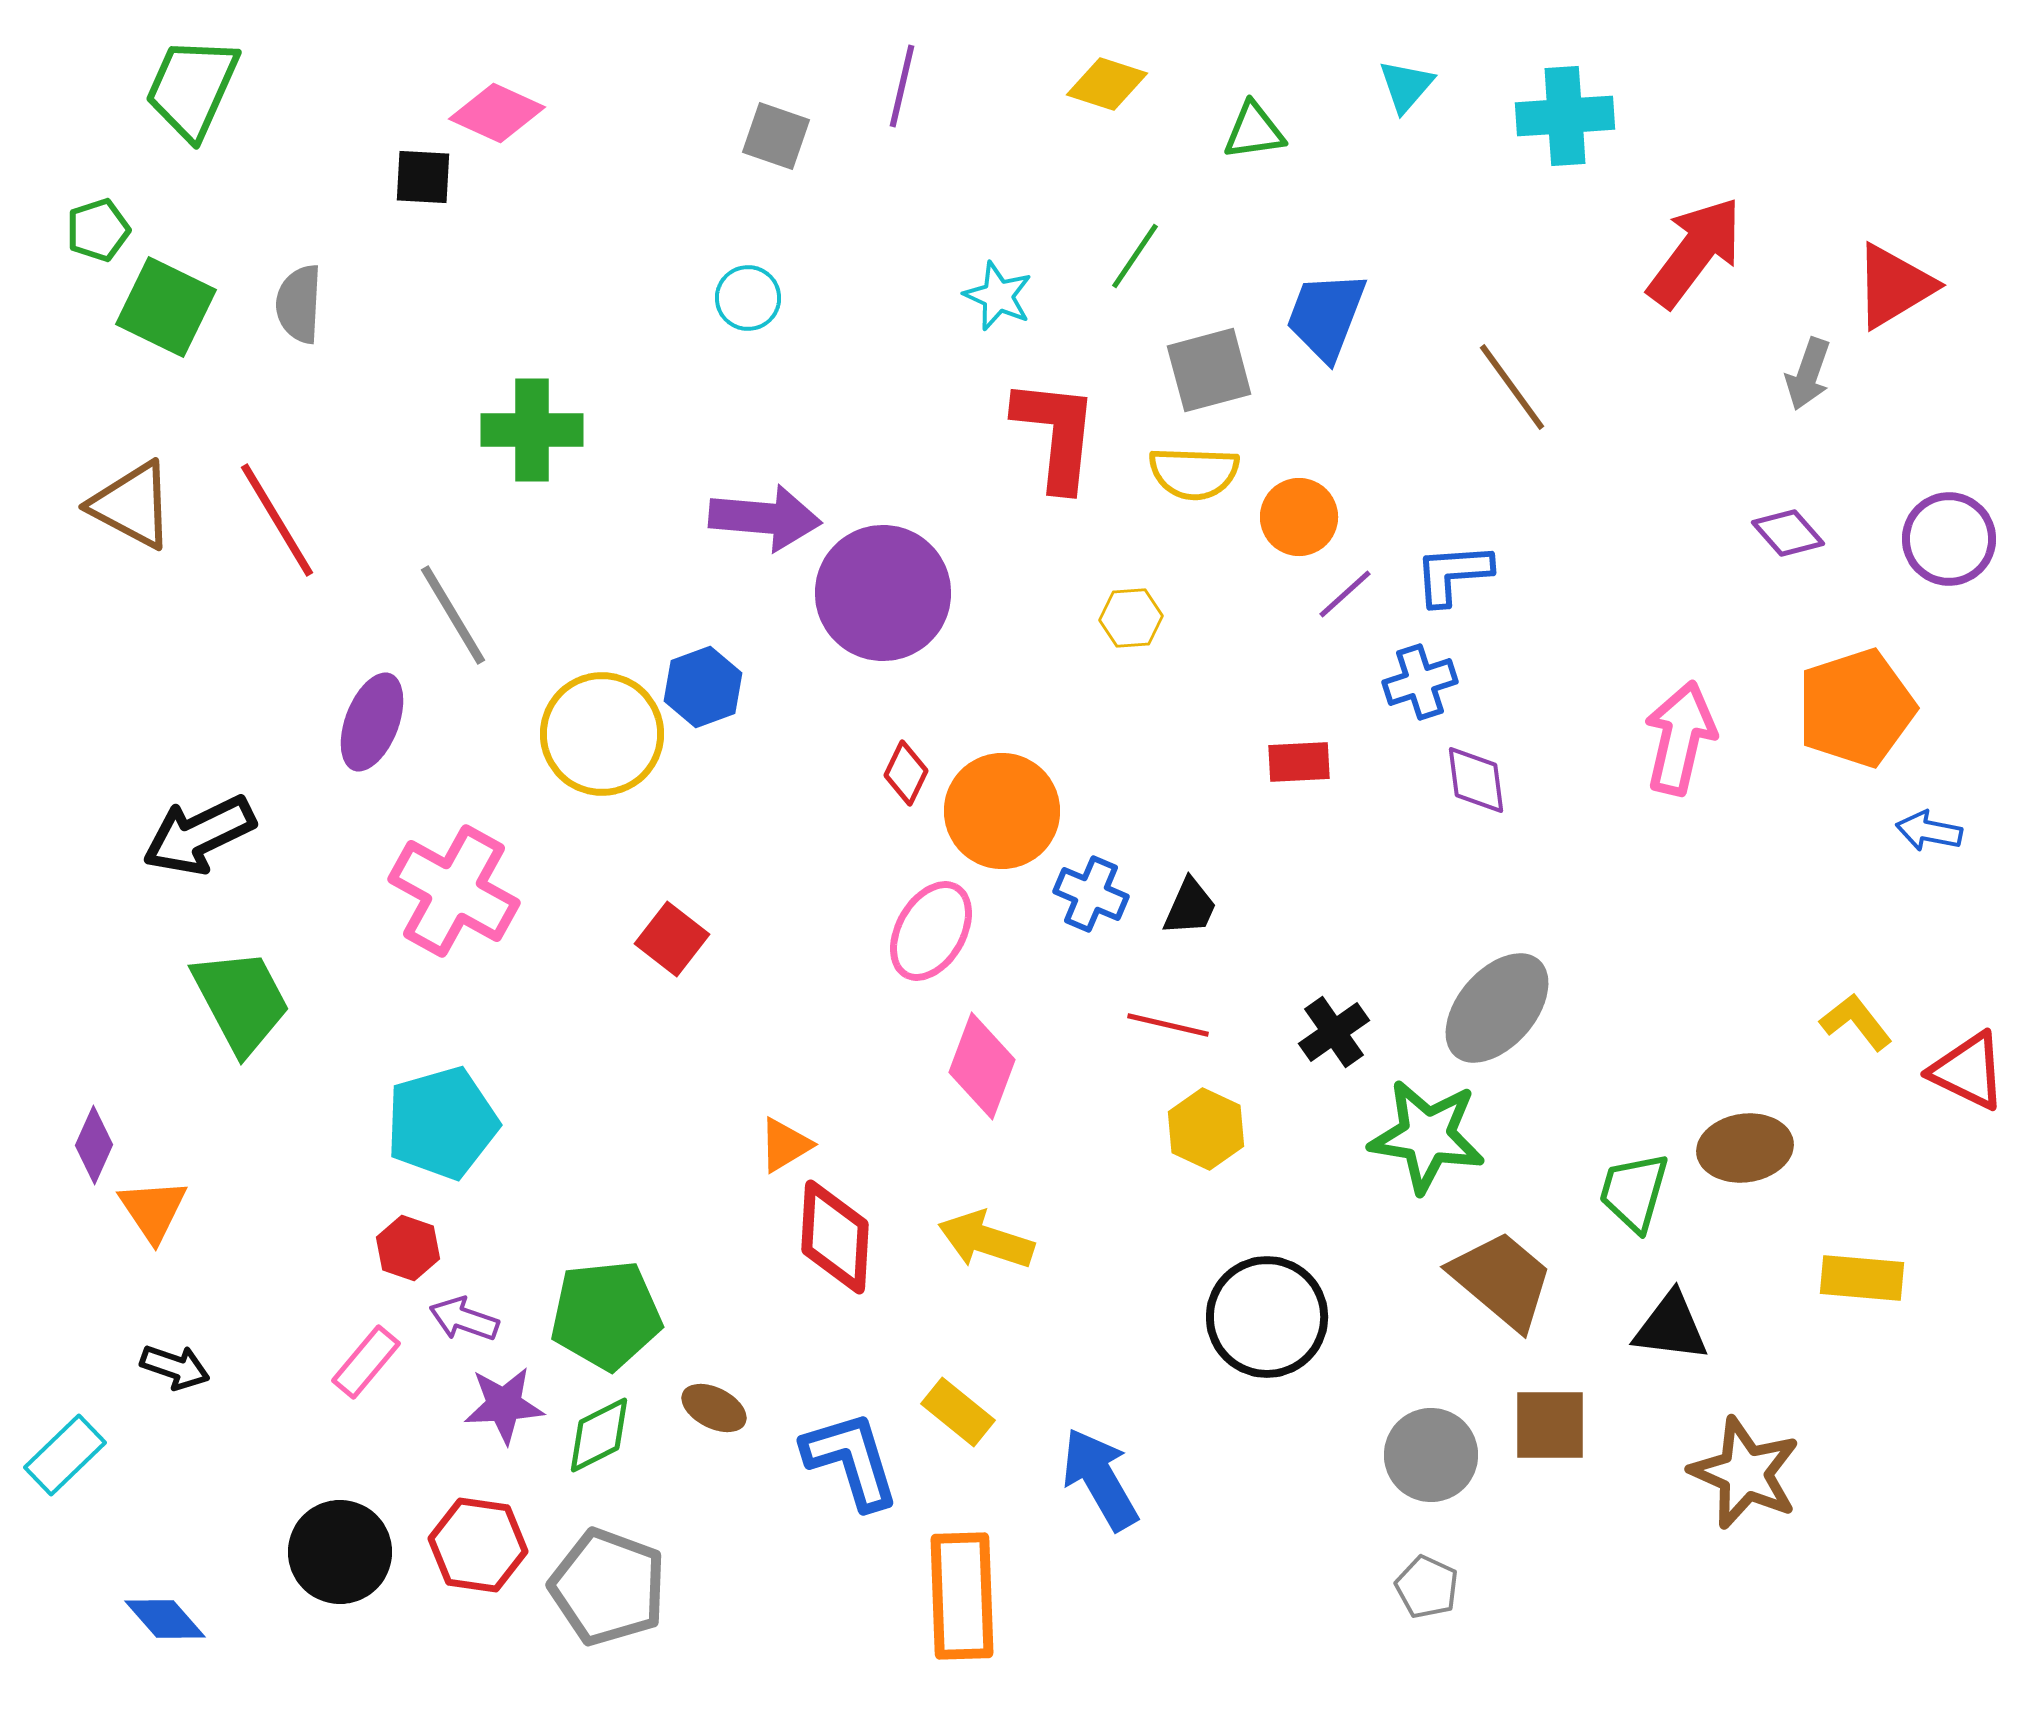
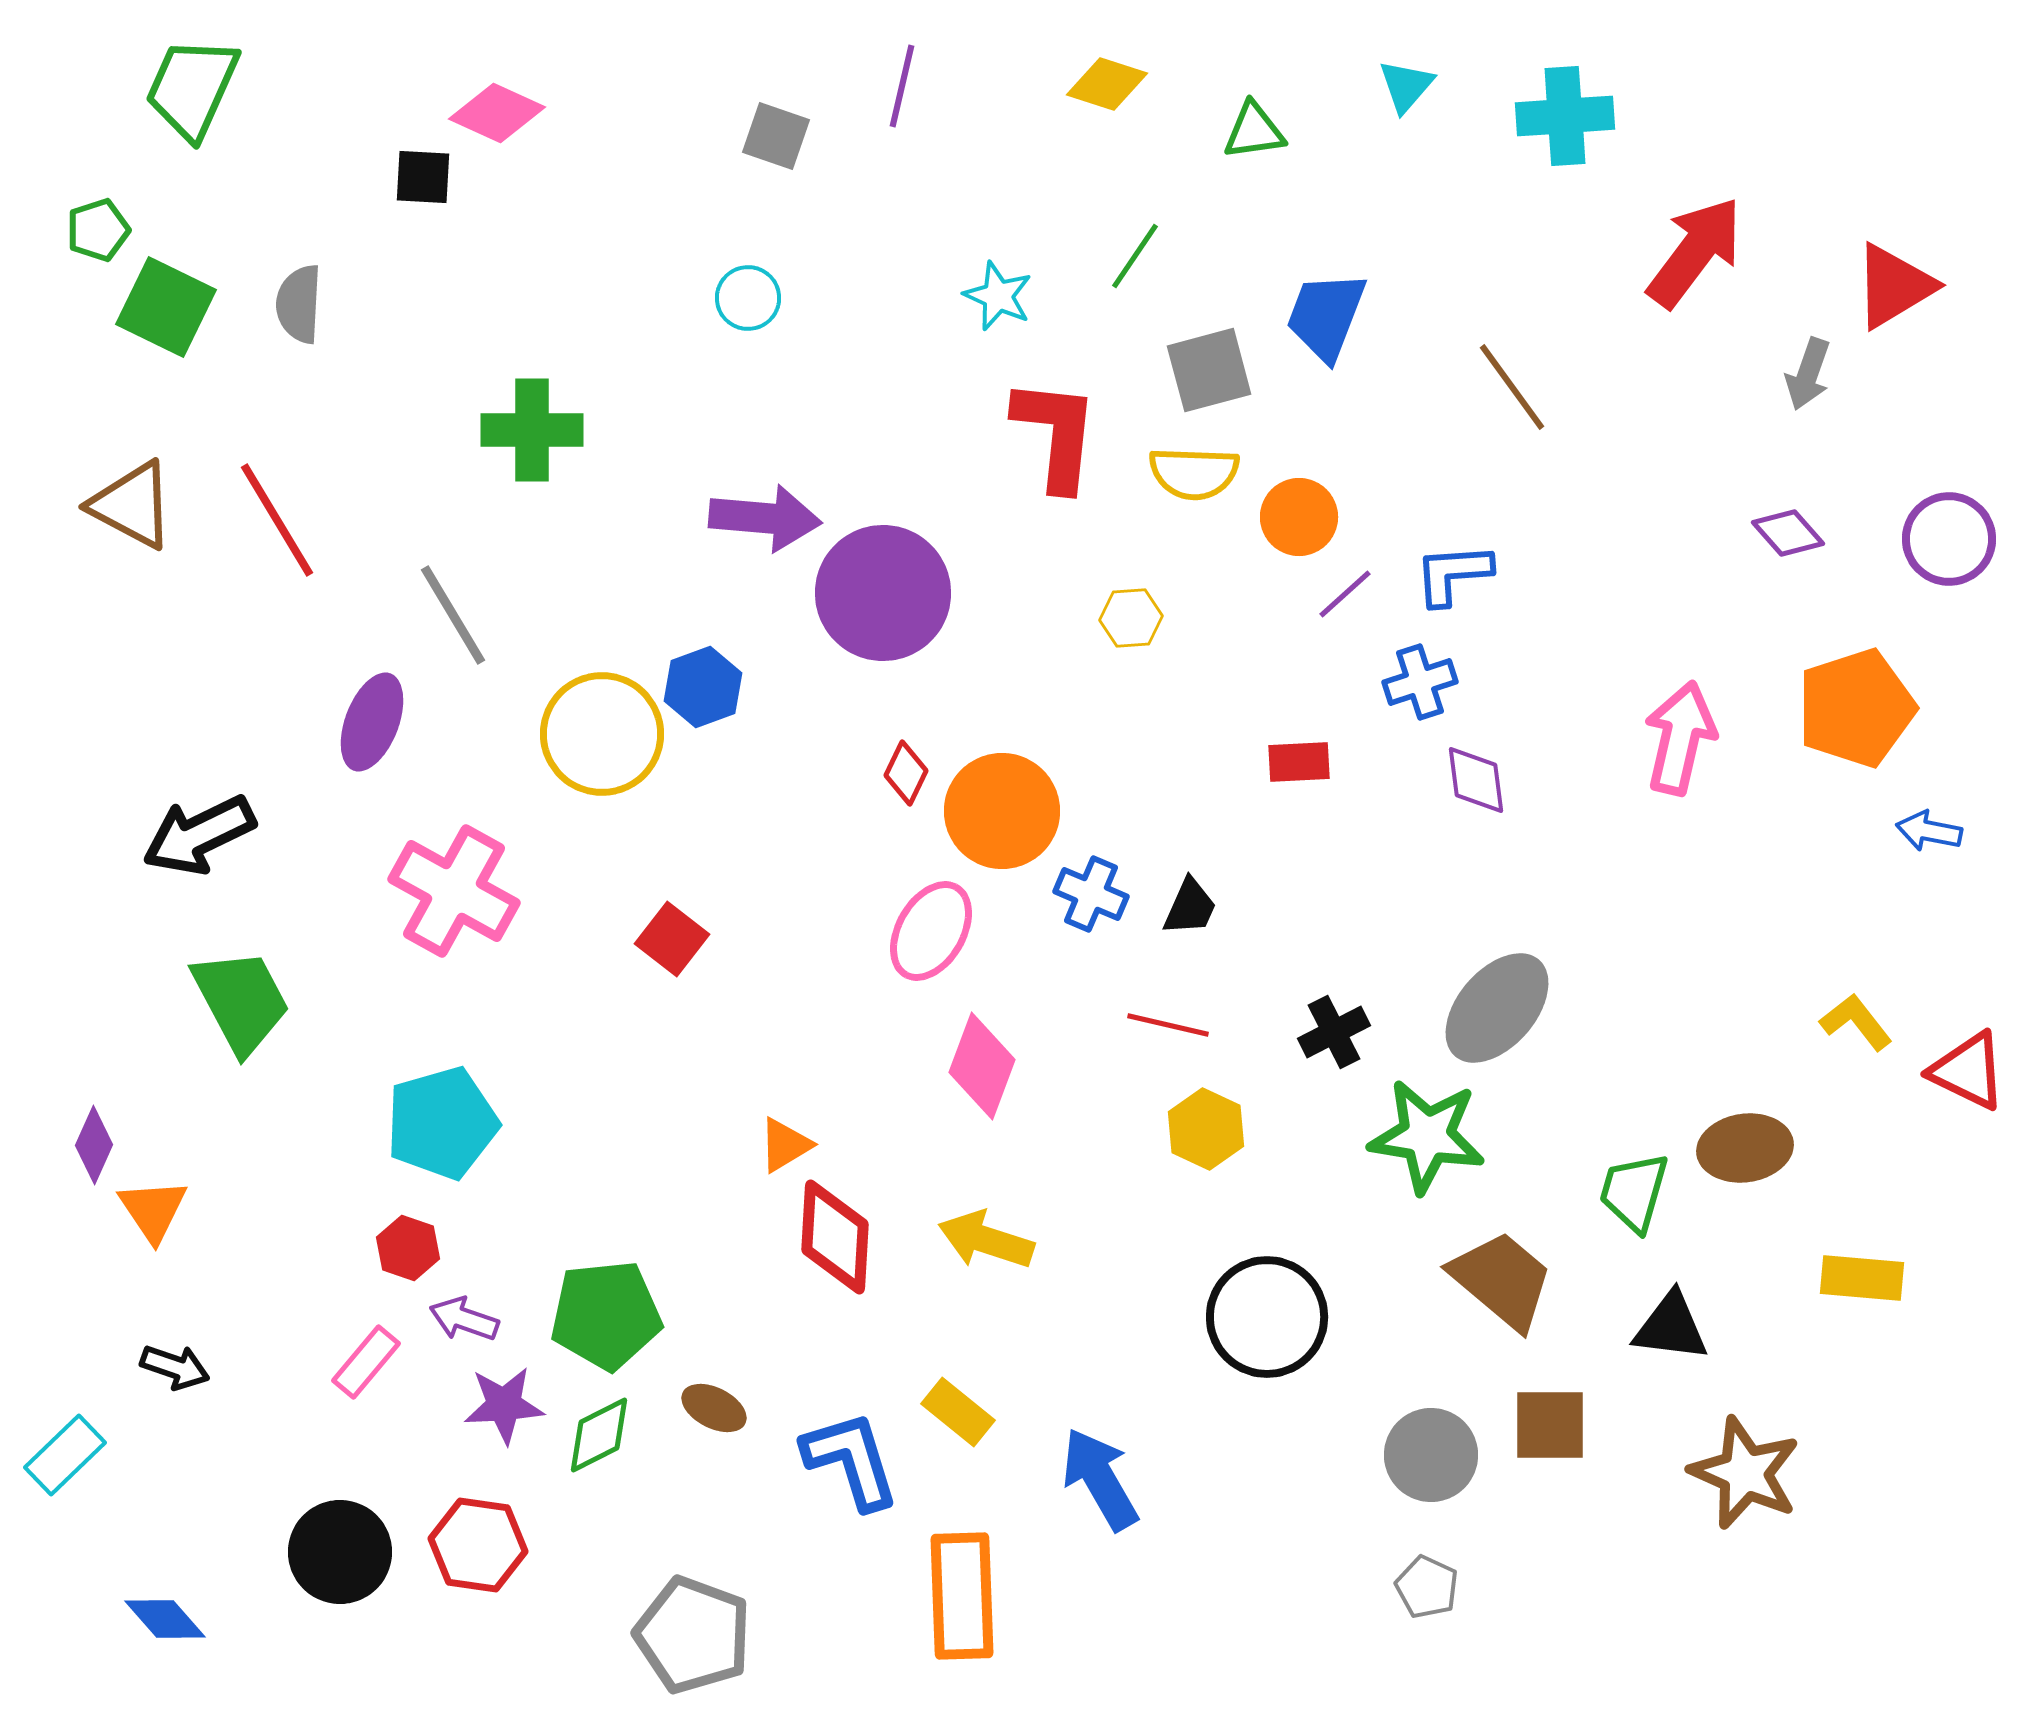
black cross at (1334, 1032): rotated 8 degrees clockwise
gray pentagon at (608, 1587): moved 85 px right, 48 px down
